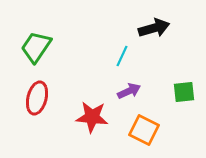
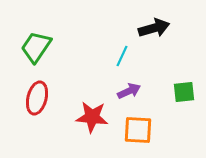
orange square: moved 6 px left; rotated 24 degrees counterclockwise
